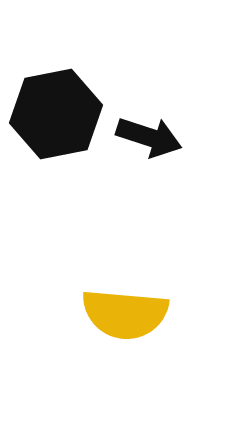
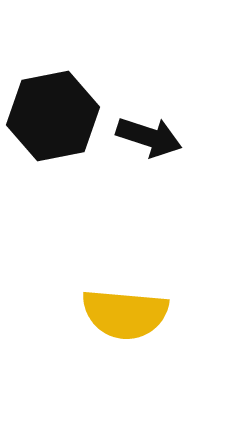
black hexagon: moved 3 px left, 2 px down
